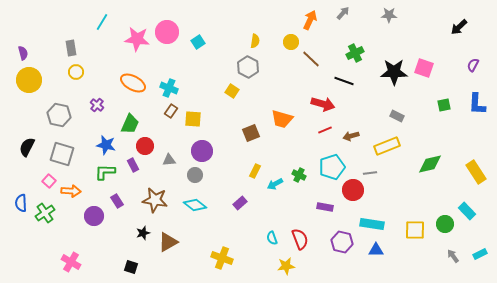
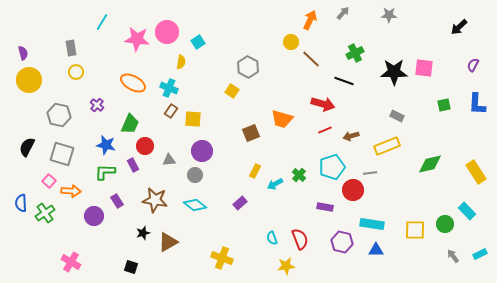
yellow semicircle at (255, 41): moved 74 px left, 21 px down
pink square at (424, 68): rotated 12 degrees counterclockwise
green cross at (299, 175): rotated 16 degrees clockwise
